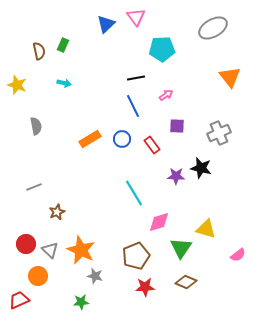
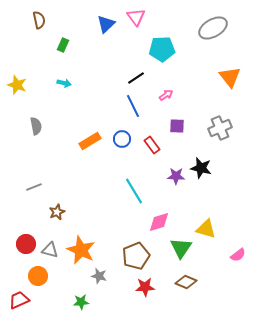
brown semicircle: moved 31 px up
black line: rotated 24 degrees counterclockwise
gray cross: moved 1 px right, 5 px up
orange rectangle: moved 2 px down
cyan line: moved 2 px up
gray triangle: rotated 30 degrees counterclockwise
gray star: moved 4 px right
